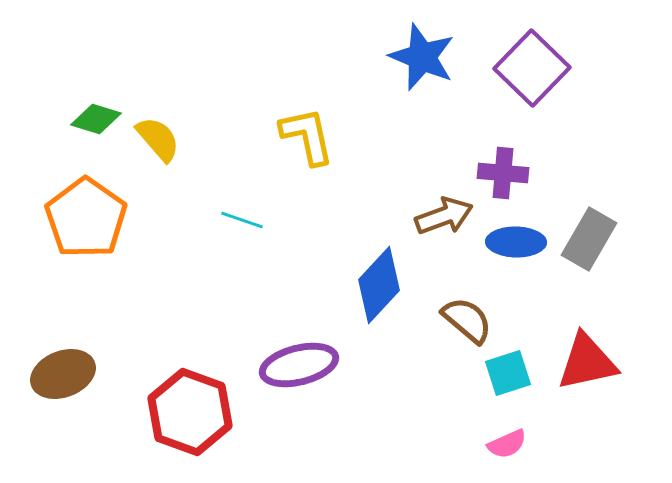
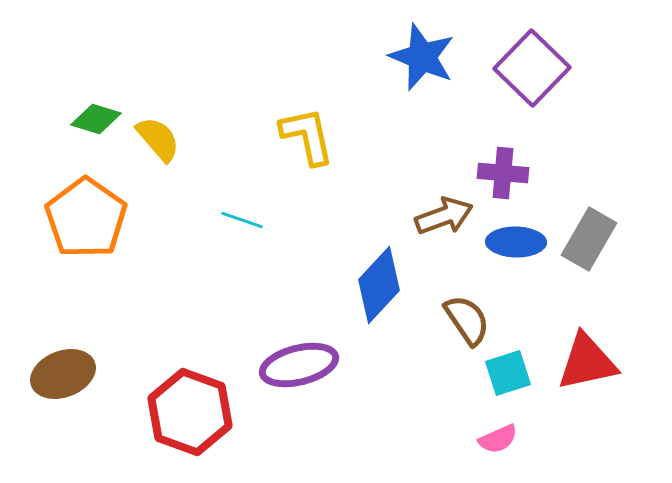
brown semicircle: rotated 16 degrees clockwise
pink semicircle: moved 9 px left, 5 px up
